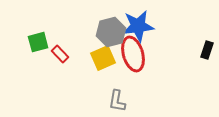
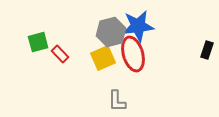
gray L-shape: rotated 10 degrees counterclockwise
